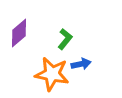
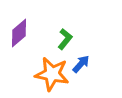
blue arrow: rotated 36 degrees counterclockwise
